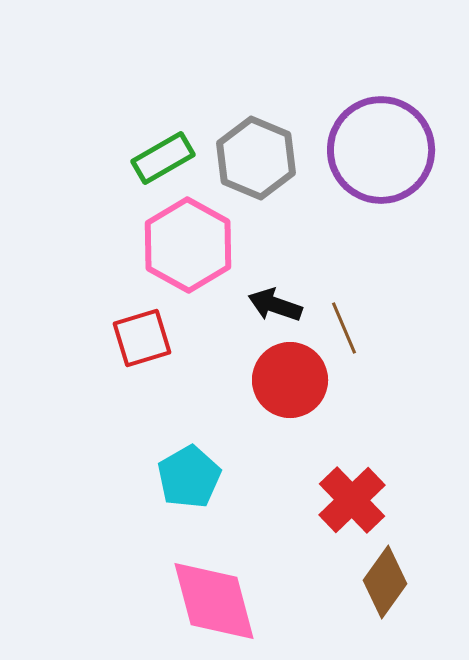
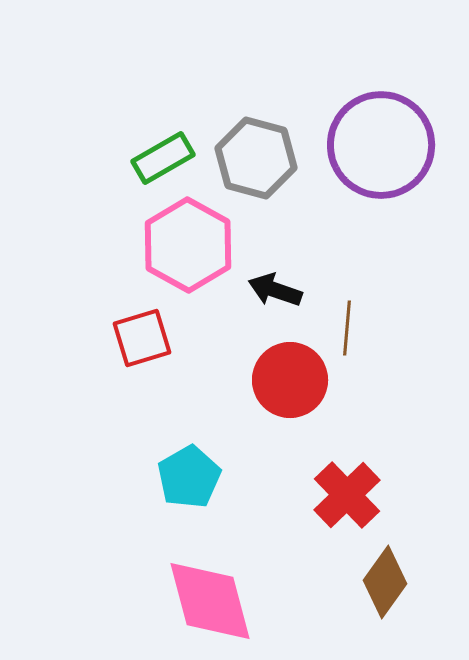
purple circle: moved 5 px up
gray hexagon: rotated 8 degrees counterclockwise
black arrow: moved 15 px up
brown line: moved 3 px right; rotated 28 degrees clockwise
red cross: moved 5 px left, 5 px up
pink diamond: moved 4 px left
